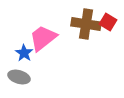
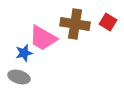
brown cross: moved 11 px left
pink trapezoid: rotated 112 degrees counterclockwise
blue star: rotated 24 degrees clockwise
